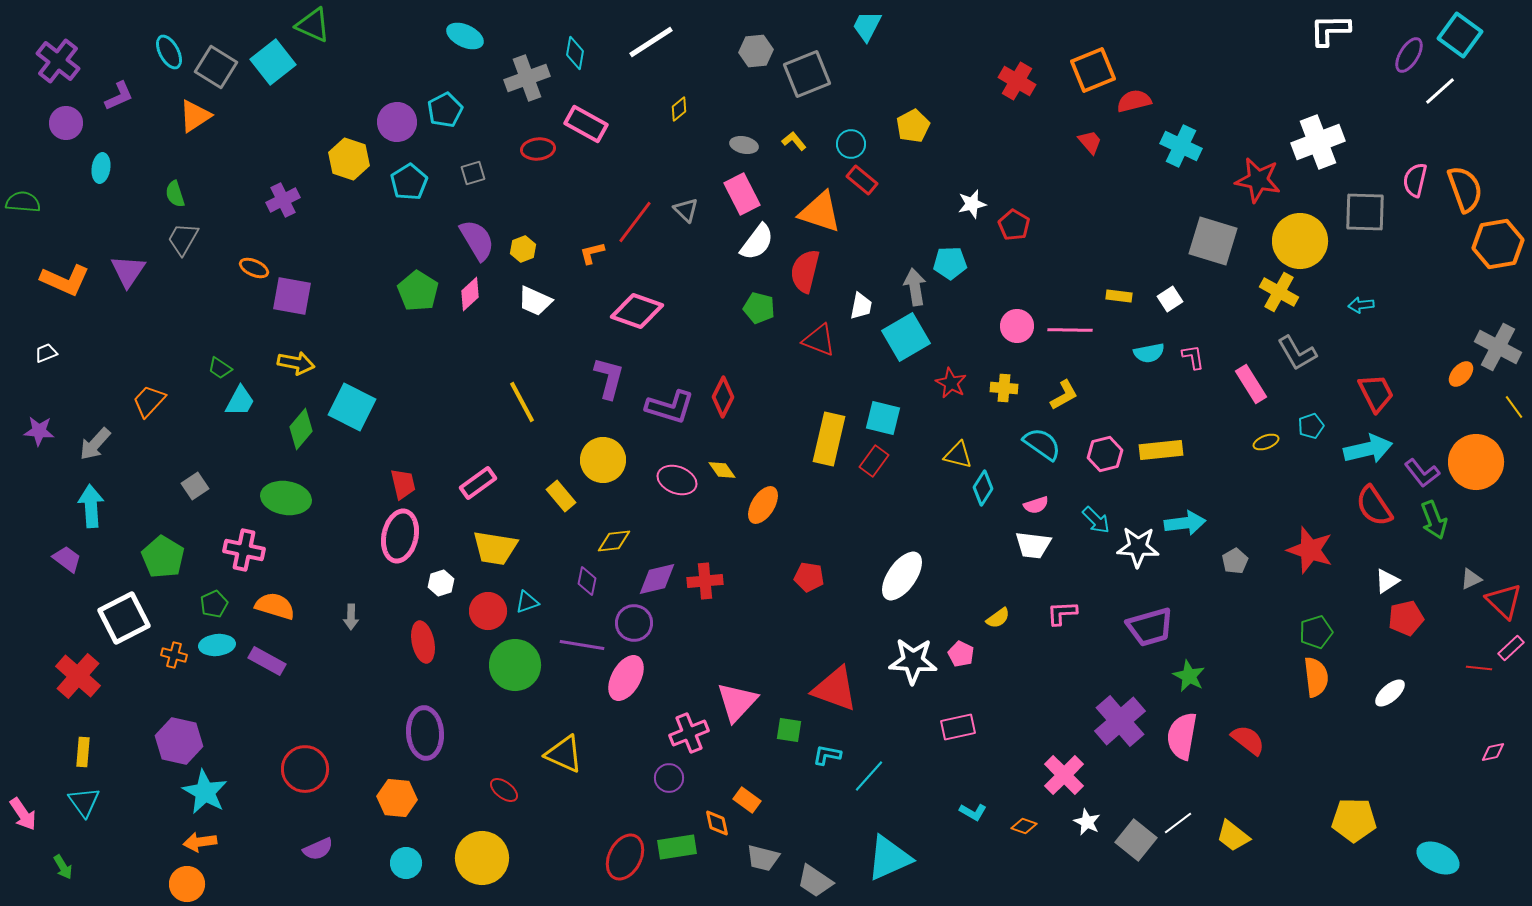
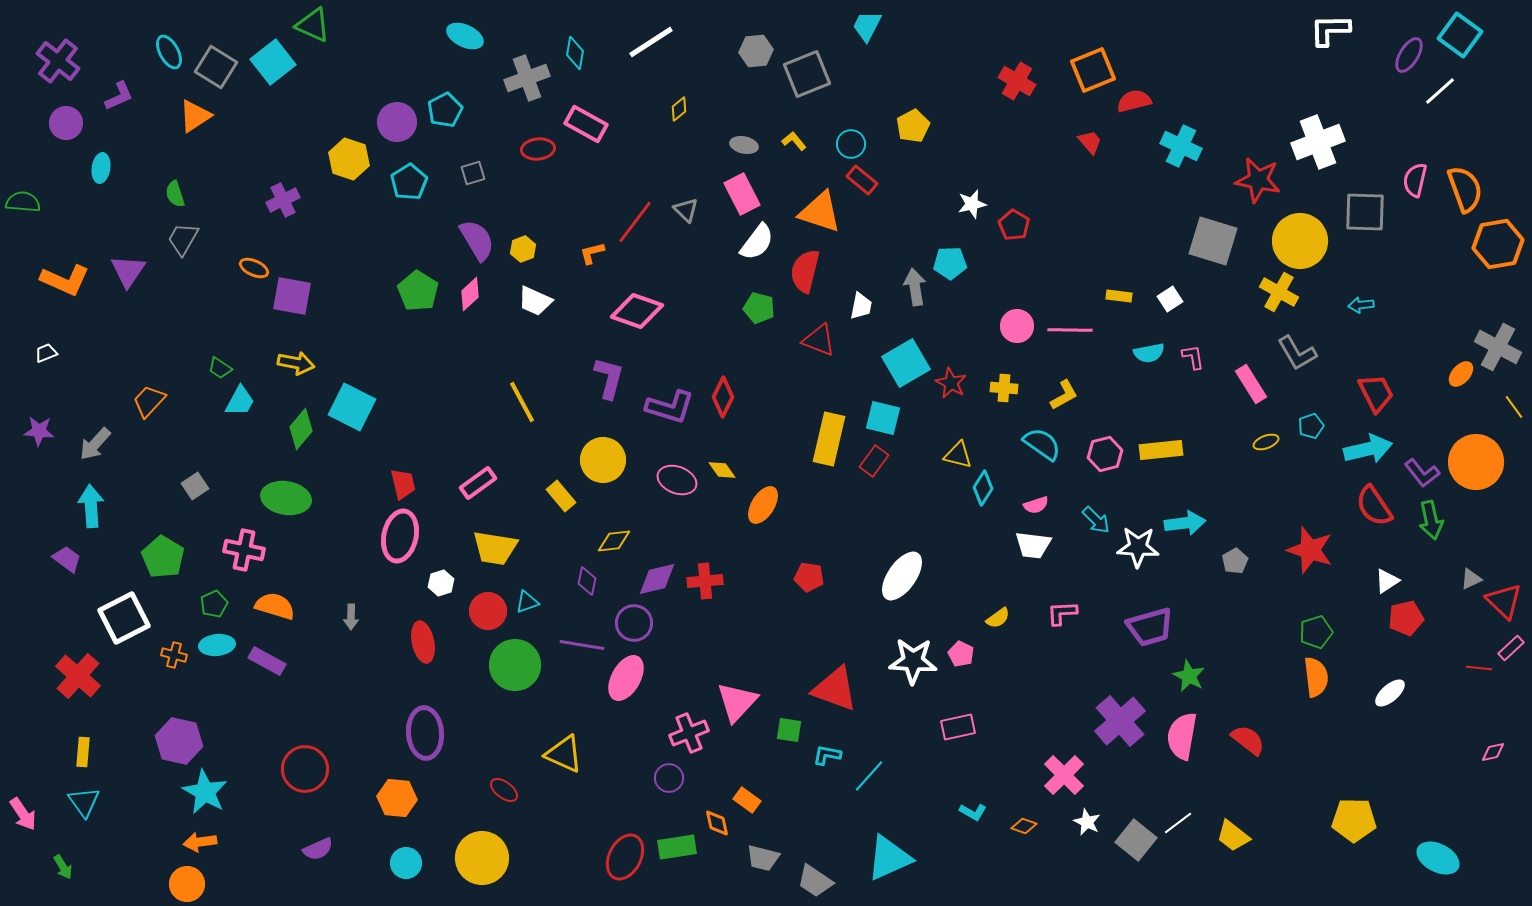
cyan square at (906, 337): moved 26 px down
green arrow at (1434, 520): moved 3 px left; rotated 9 degrees clockwise
